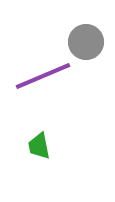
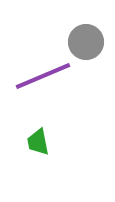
green trapezoid: moved 1 px left, 4 px up
